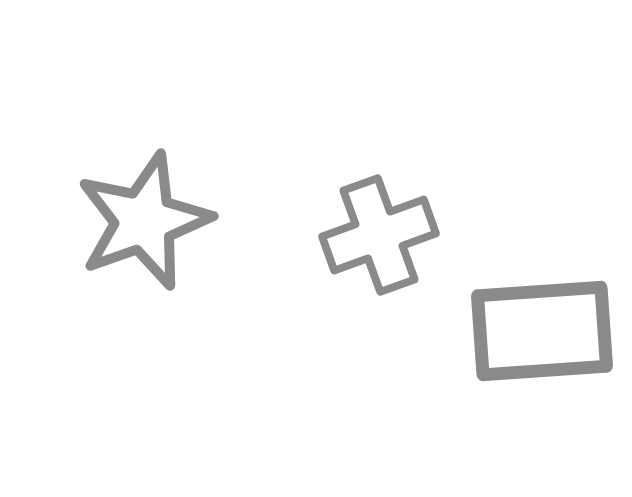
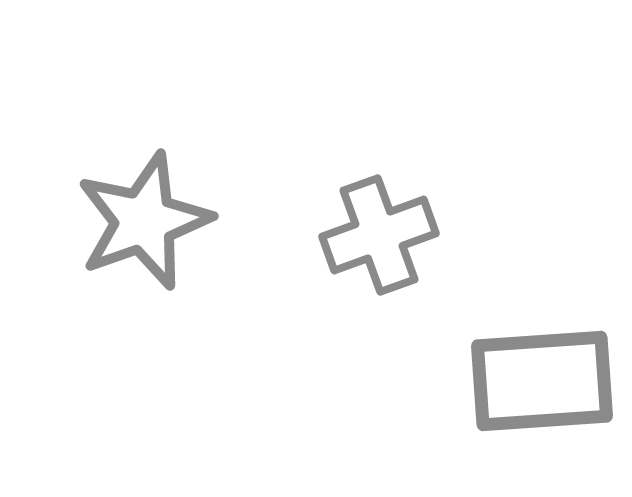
gray rectangle: moved 50 px down
